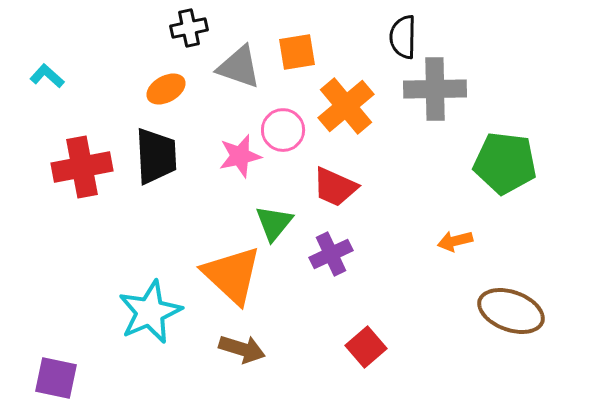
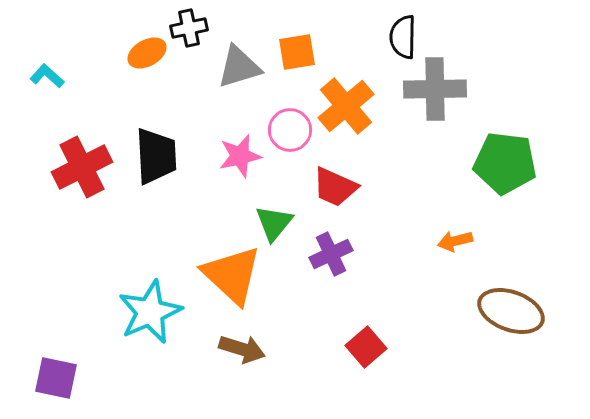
gray triangle: rotated 36 degrees counterclockwise
orange ellipse: moved 19 px left, 36 px up
pink circle: moved 7 px right
red cross: rotated 16 degrees counterclockwise
